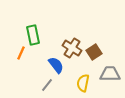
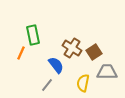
gray trapezoid: moved 3 px left, 2 px up
